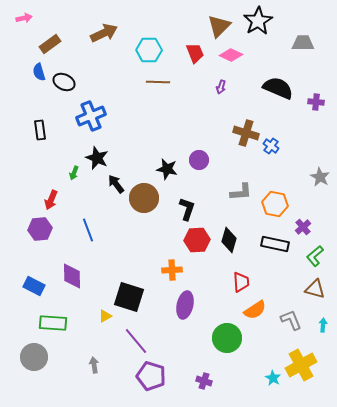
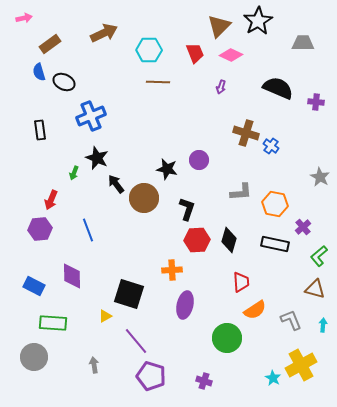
green L-shape at (315, 256): moved 4 px right
black square at (129, 297): moved 3 px up
